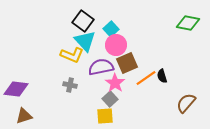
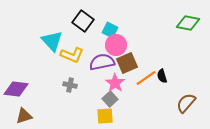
cyan square: moved 1 px left, 1 px down; rotated 21 degrees counterclockwise
cyan triangle: moved 33 px left
purple semicircle: moved 1 px right, 5 px up
